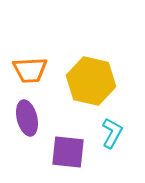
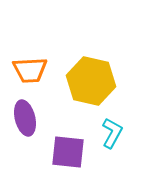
purple ellipse: moved 2 px left
